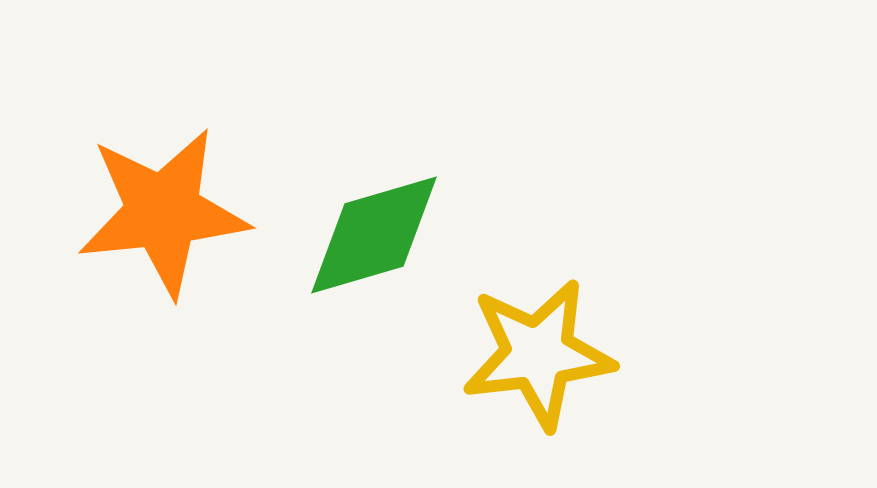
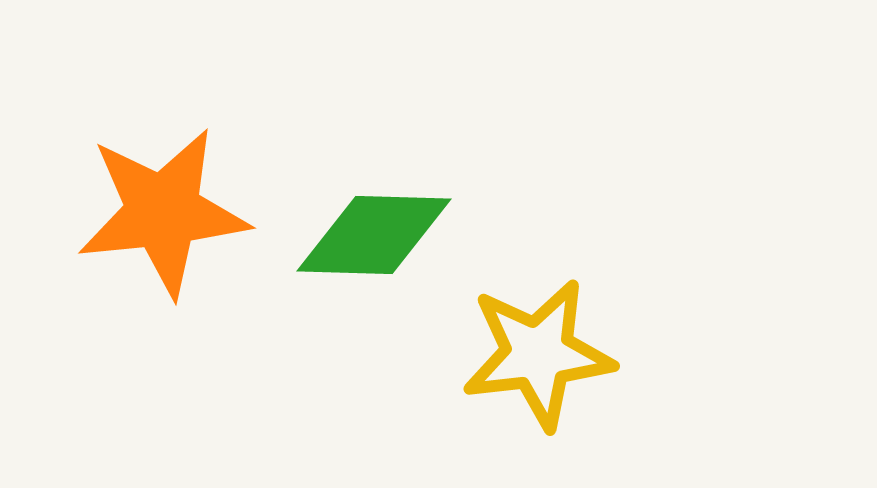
green diamond: rotated 18 degrees clockwise
